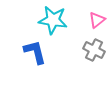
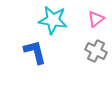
pink triangle: moved 1 px left, 1 px up
gray cross: moved 2 px right, 1 px down
